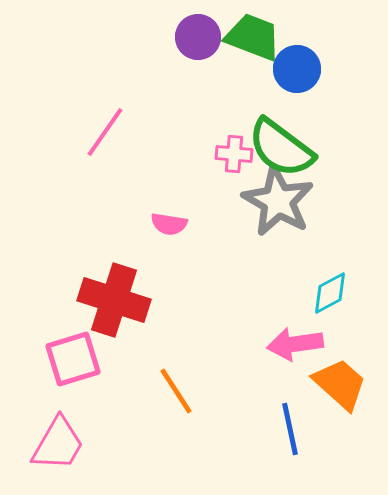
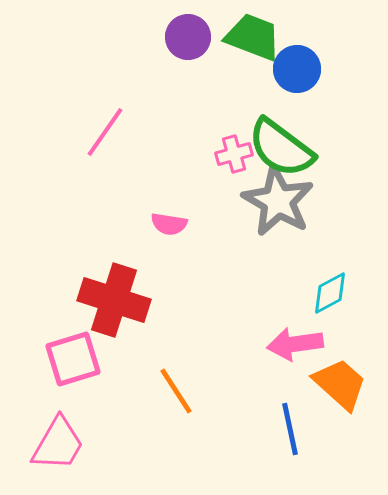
purple circle: moved 10 px left
pink cross: rotated 21 degrees counterclockwise
